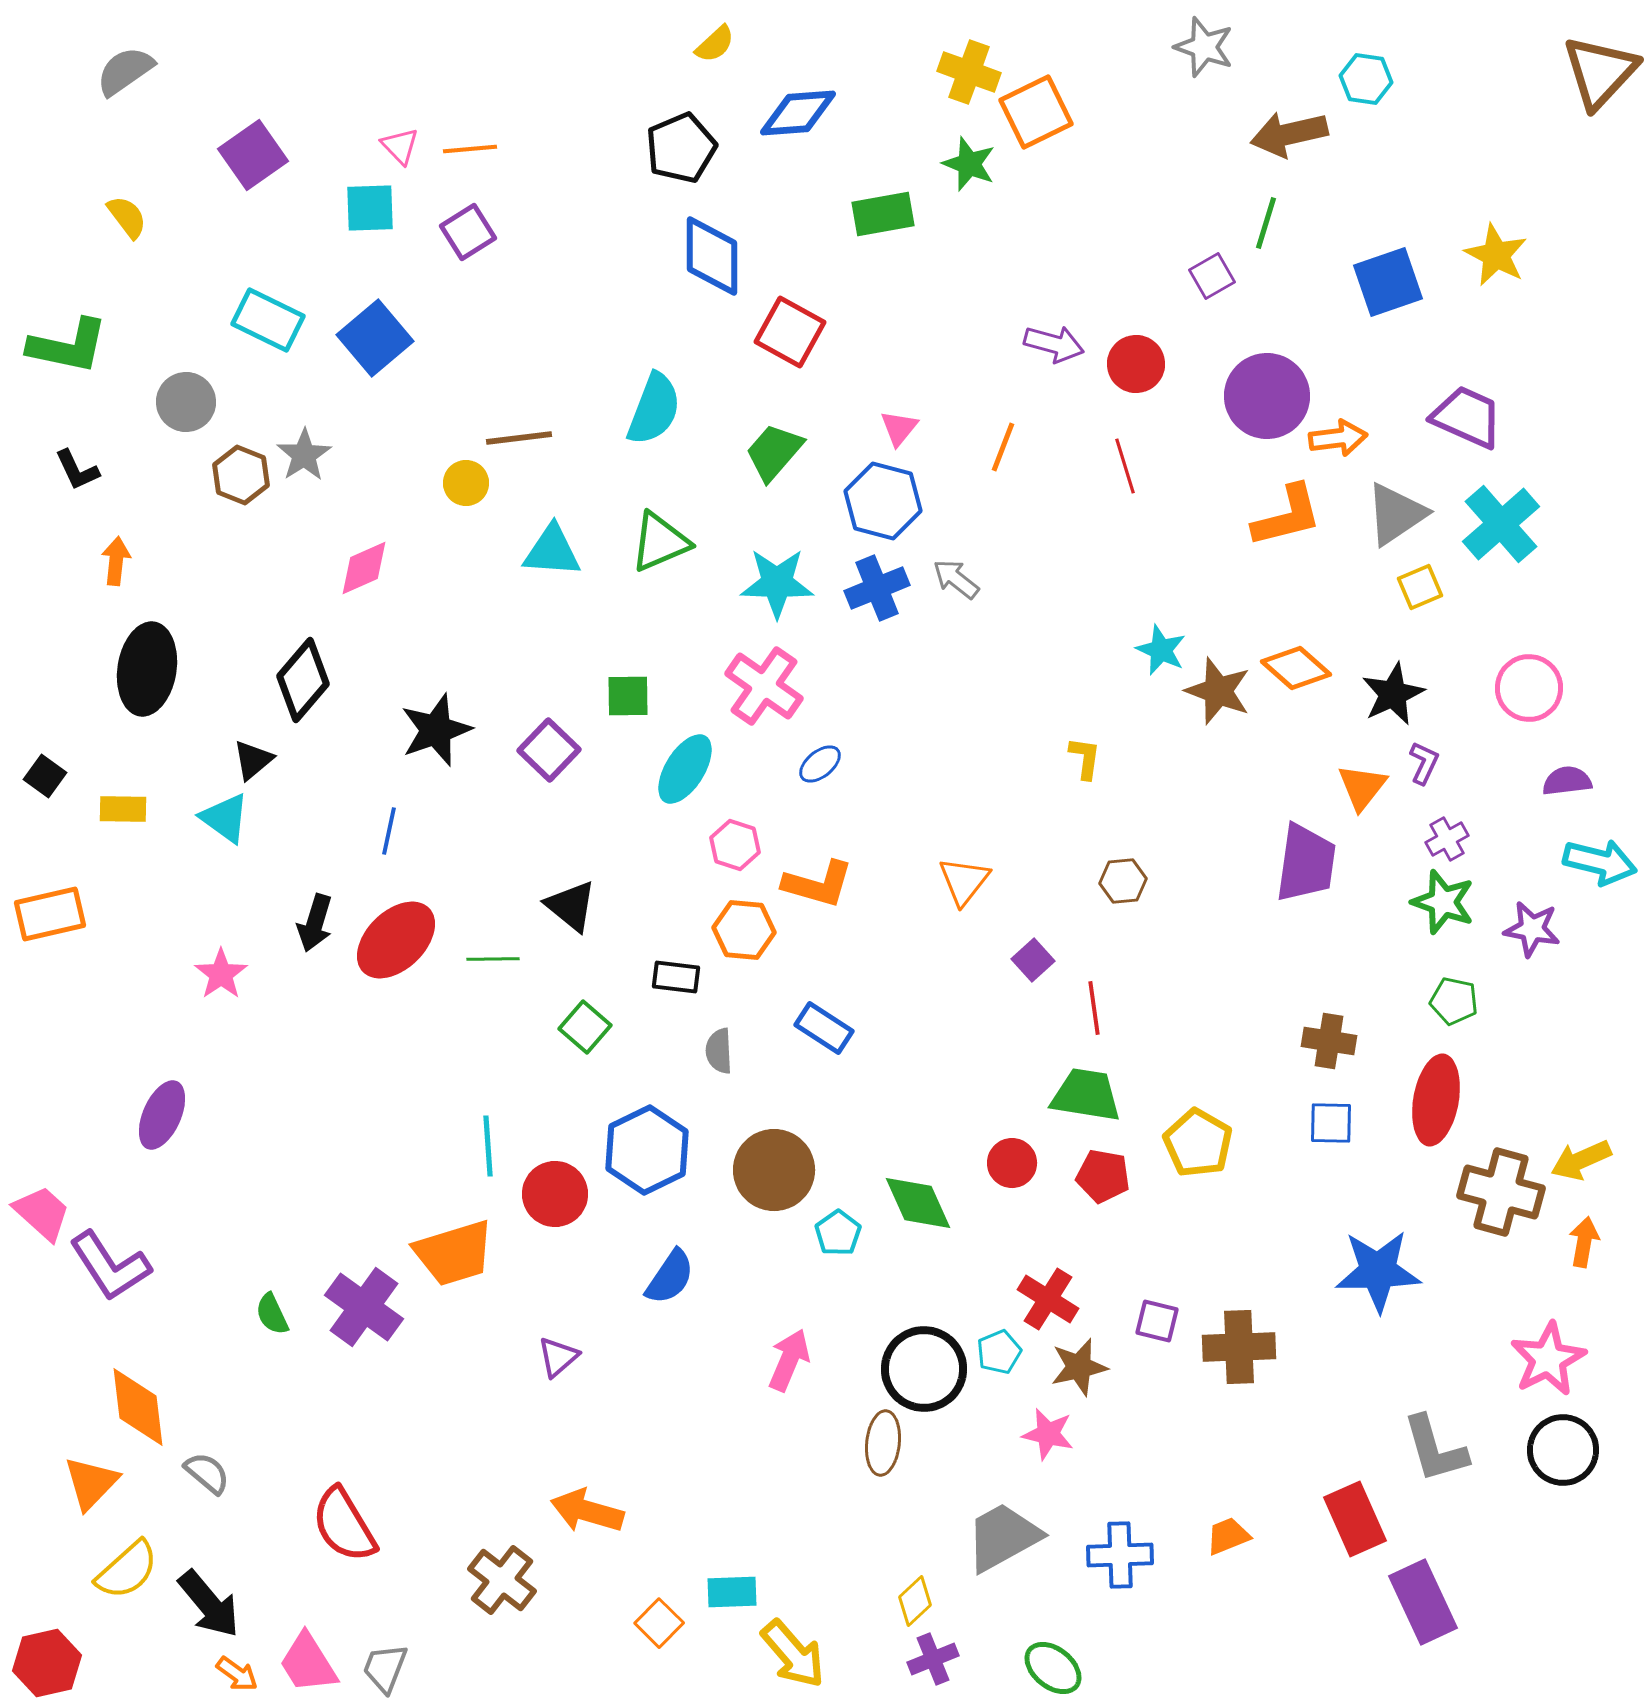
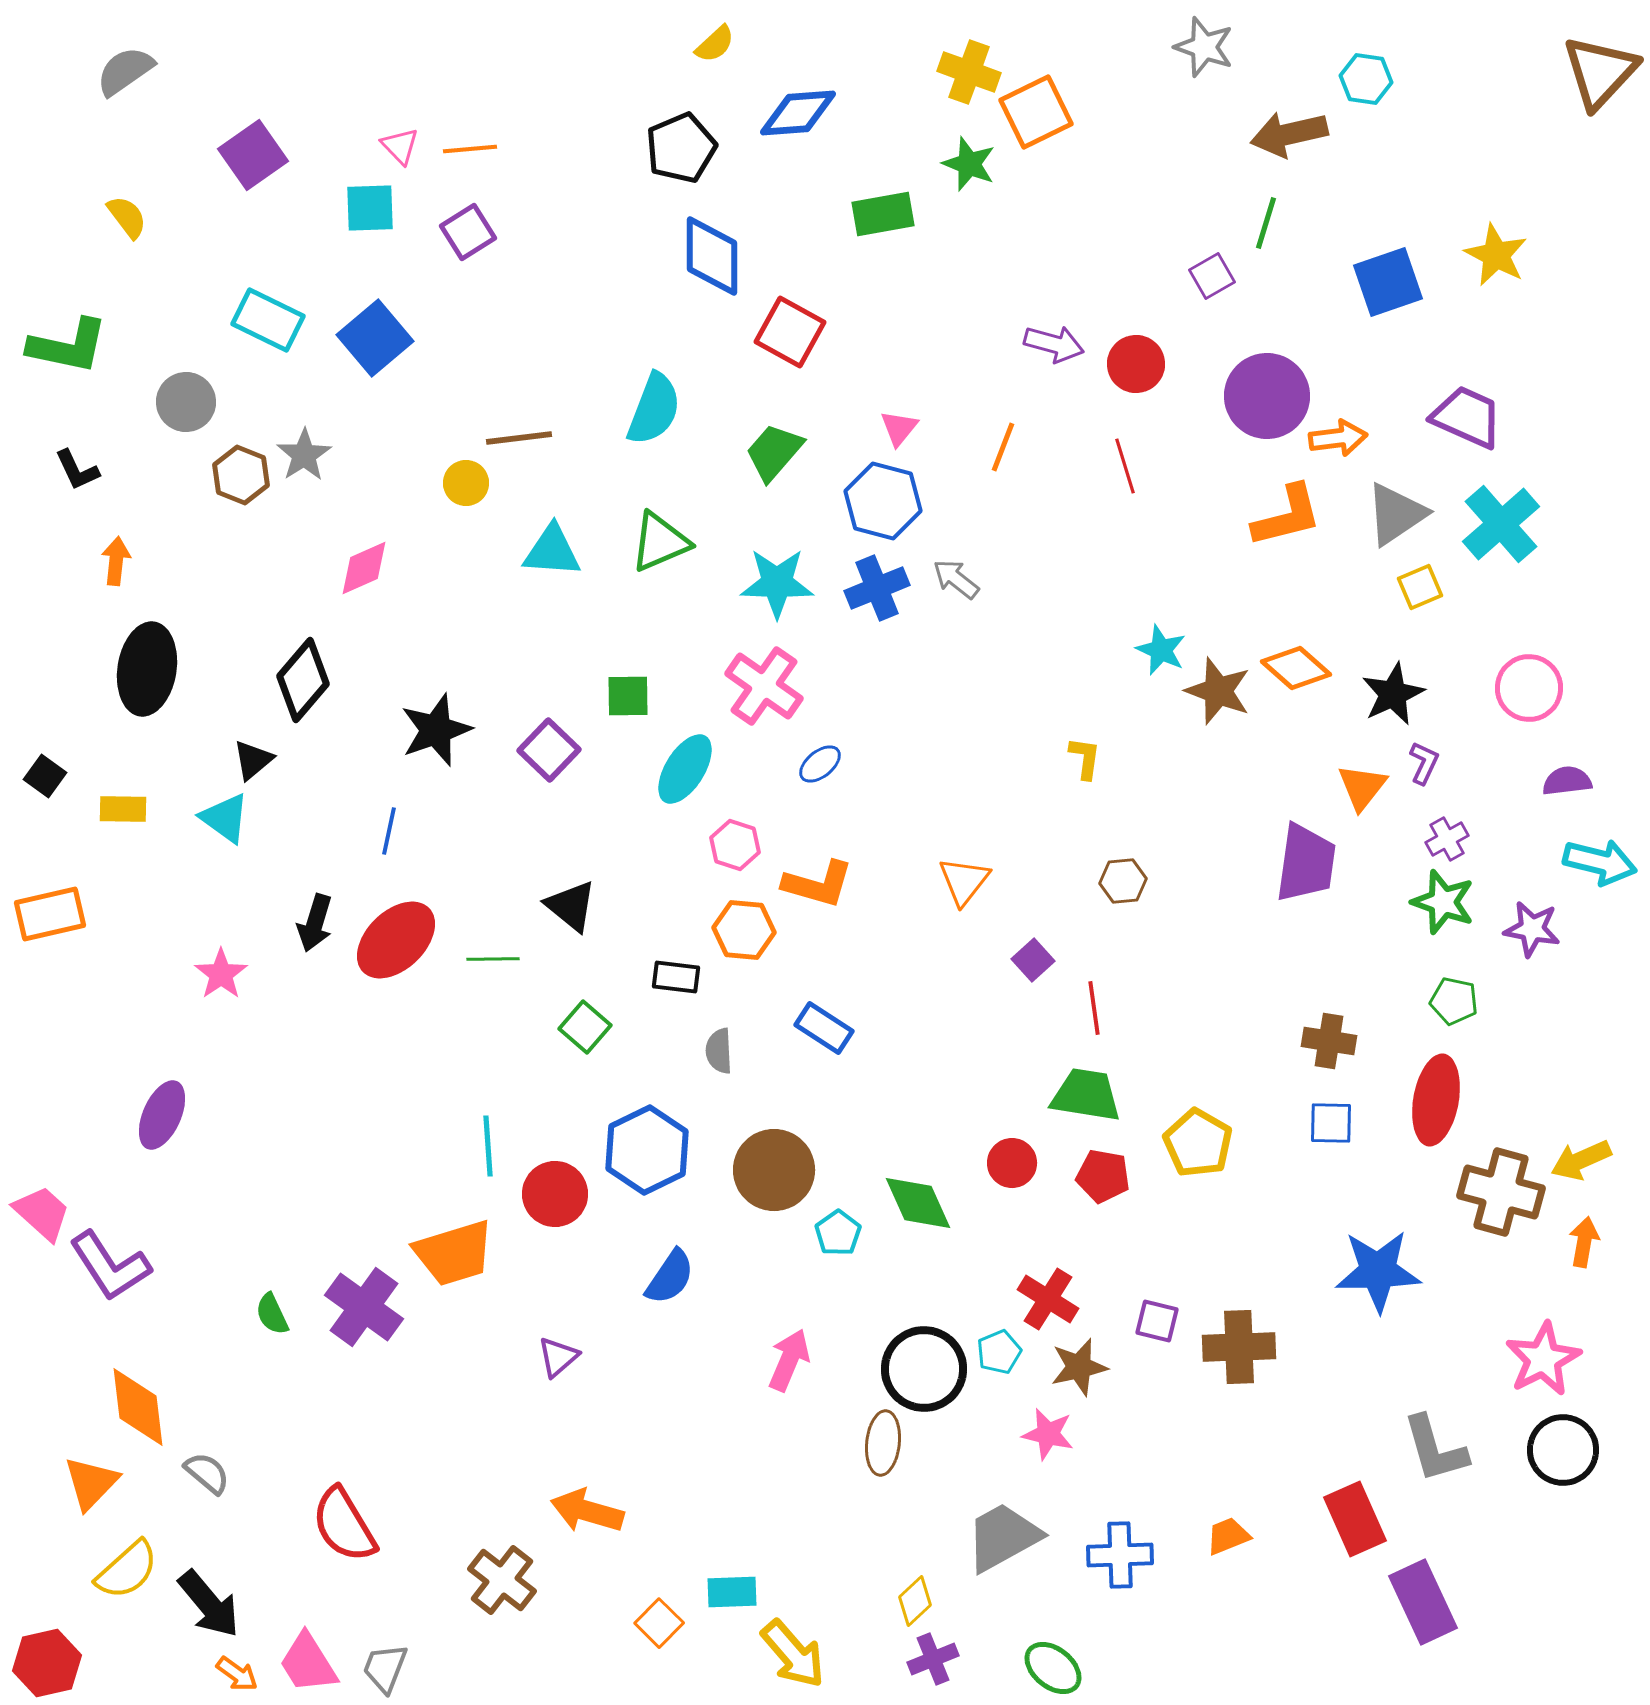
pink star at (1548, 1359): moved 5 px left
